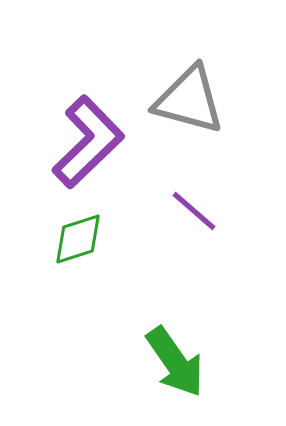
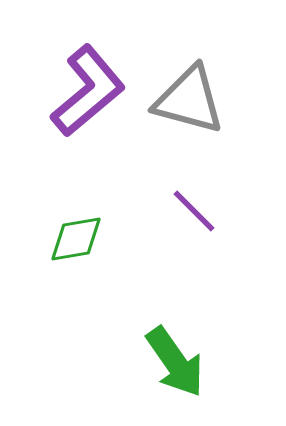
purple L-shape: moved 51 px up; rotated 4 degrees clockwise
purple line: rotated 4 degrees clockwise
green diamond: moved 2 px left; rotated 8 degrees clockwise
